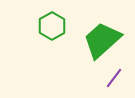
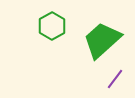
purple line: moved 1 px right, 1 px down
